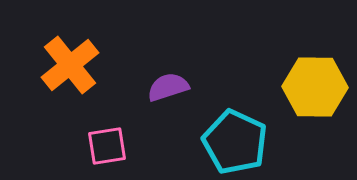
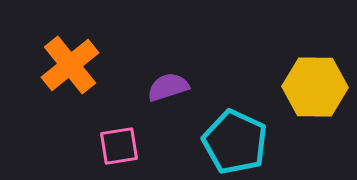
pink square: moved 12 px right
